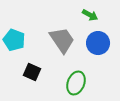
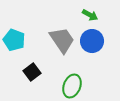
blue circle: moved 6 px left, 2 px up
black square: rotated 30 degrees clockwise
green ellipse: moved 4 px left, 3 px down
